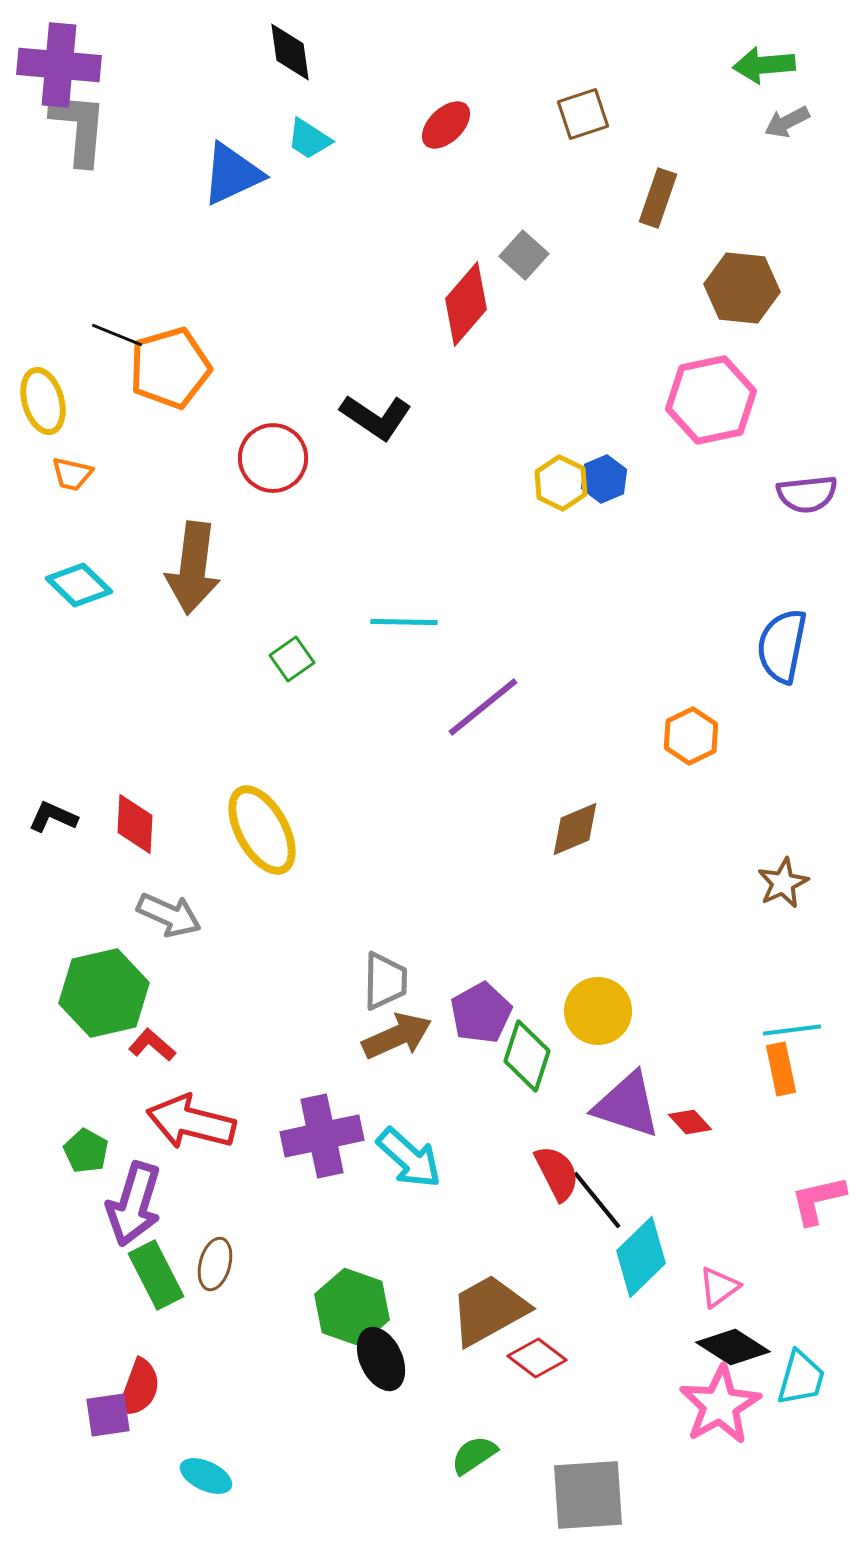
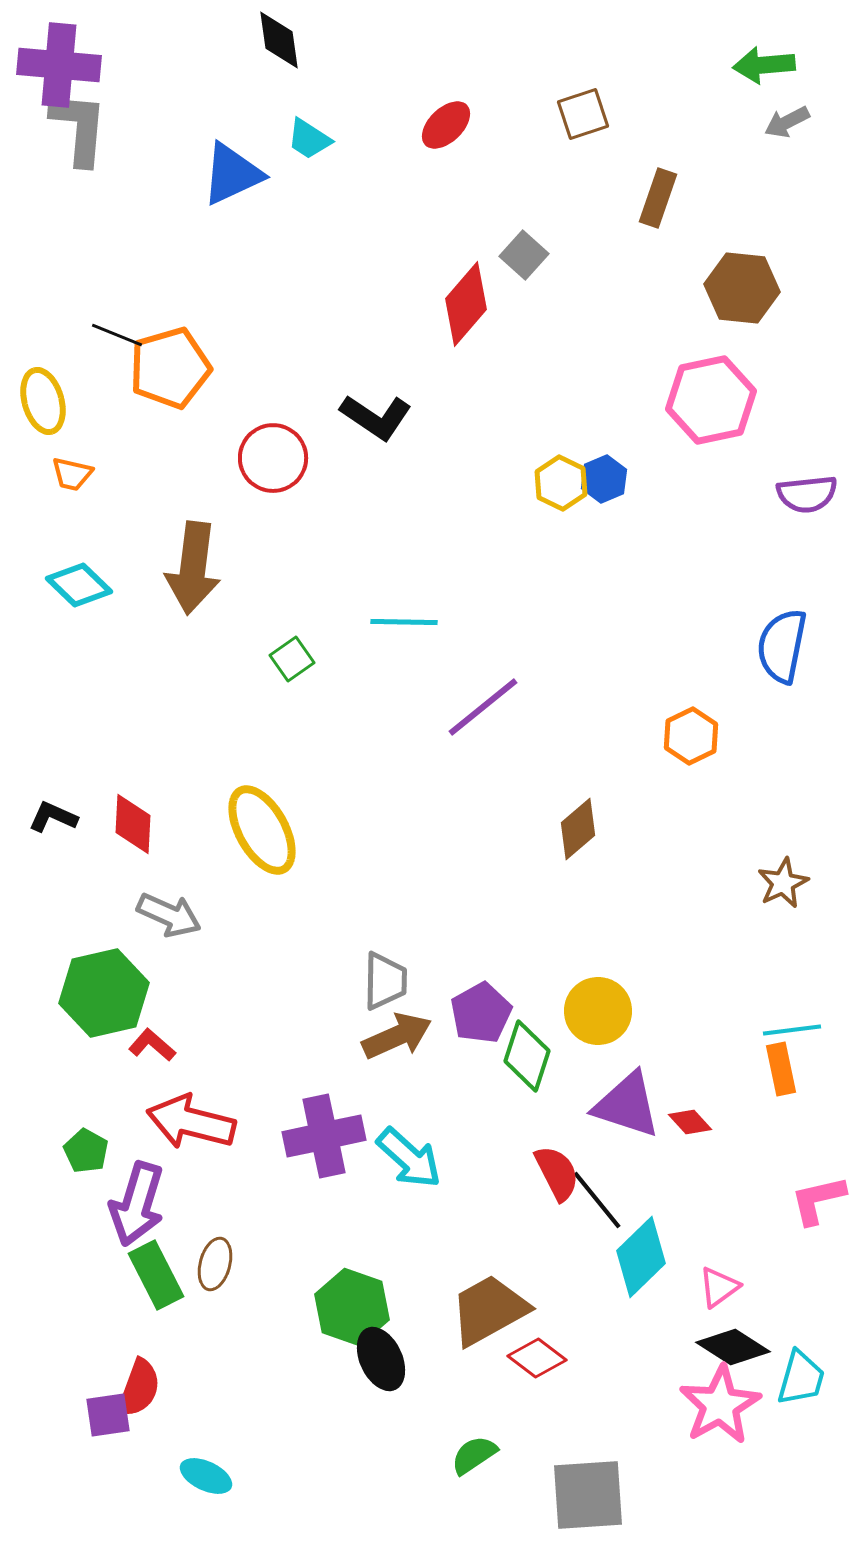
black diamond at (290, 52): moved 11 px left, 12 px up
red diamond at (135, 824): moved 2 px left
brown diamond at (575, 829): moved 3 px right; rotated 18 degrees counterclockwise
purple cross at (322, 1136): moved 2 px right
purple arrow at (134, 1204): moved 3 px right
